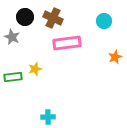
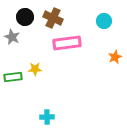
yellow star: rotated 16 degrees clockwise
cyan cross: moved 1 px left
